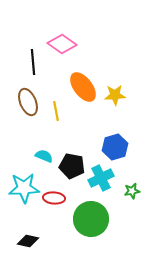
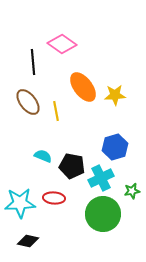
brown ellipse: rotated 16 degrees counterclockwise
cyan semicircle: moved 1 px left
cyan star: moved 4 px left, 15 px down
green circle: moved 12 px right, 5 px up
